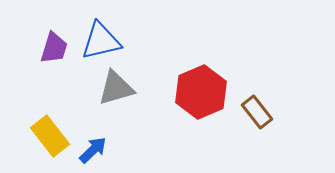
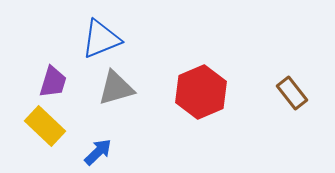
blue triangle: moved 2 px up; rotated 9 degrees counterclockwise
purple trapezoid: moved 1 px left, 34 px down
brown rectangle: moved 35 px right, 19 px up
yellow rectangle: moved 5 px left, 10 px up; rotated 9 degrees counterclockwise
blue arrow: moved 5 px right, 2 px down
